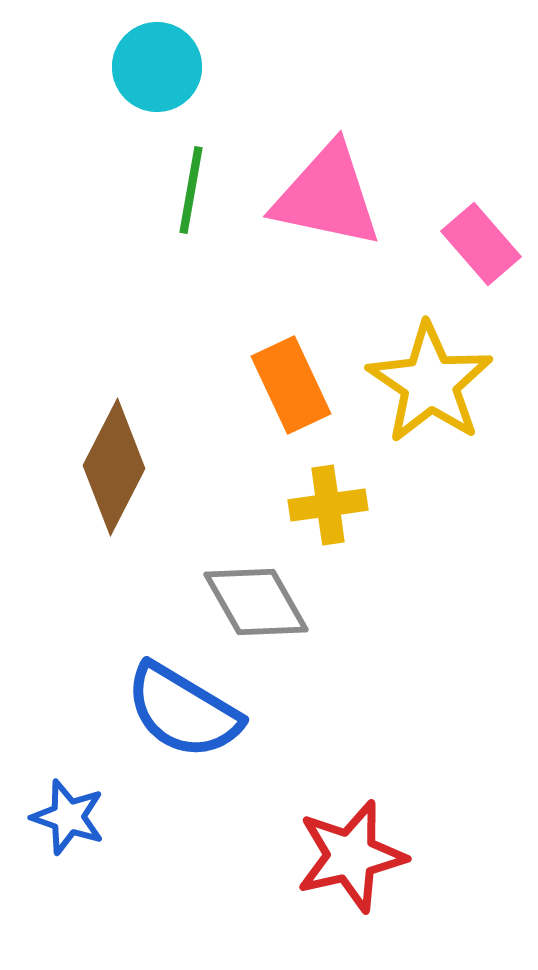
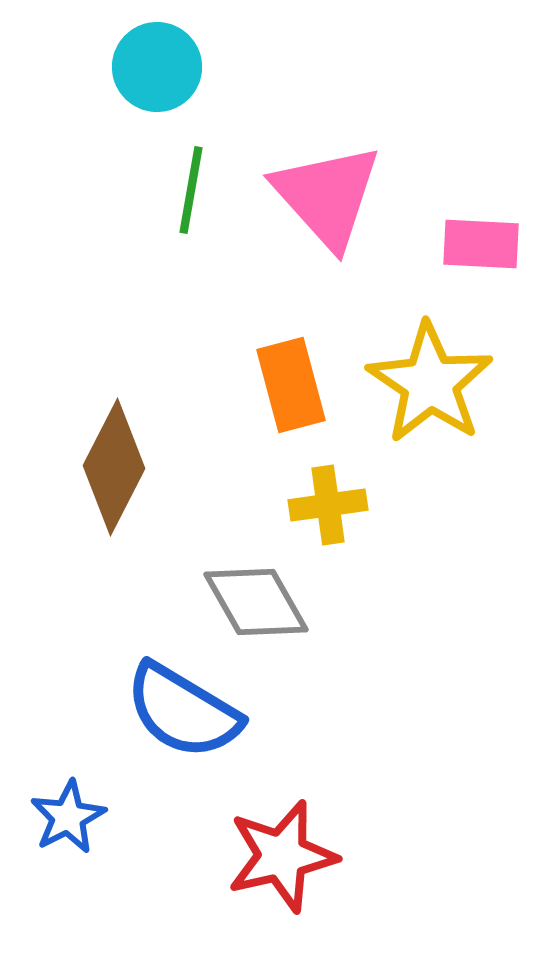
pink triangle: rotated 36 degrees clockwise
pink rectangle: rotated 46 degrees counterclockwise
orange rectangle: rotated 10 degrees clockwise
blue star: rotated 26 degrees clockwise
red star: moved 69 px left
